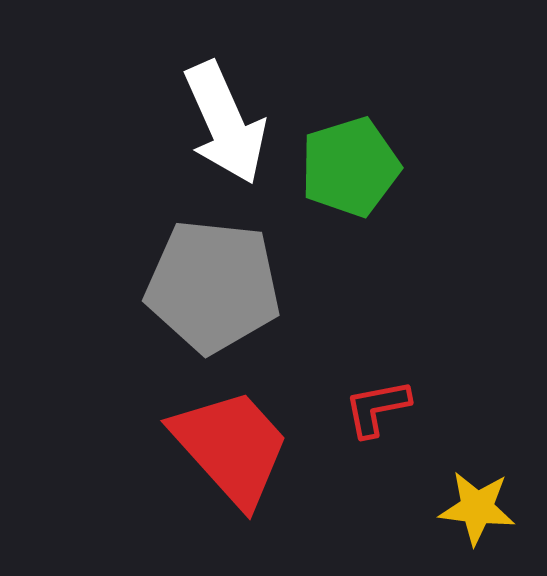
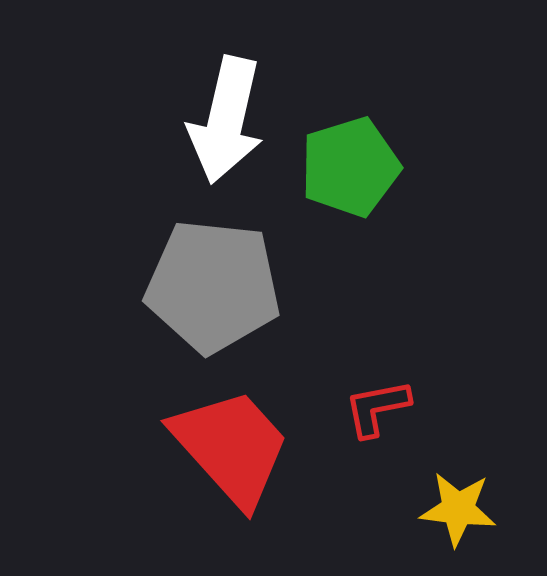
white arrow: moved 1 px right, 3 px up; rotated 37 degrees clockwise
yellow star: moved 19 px left, 1 px down
